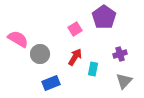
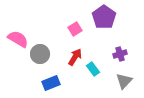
cyan rectangle: rotated 48 degrees counterclockwise
